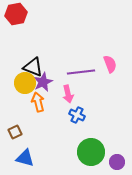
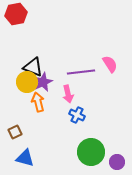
pink semicircle: rotated 12 degrees counterclockwise
yellow circle: moved 2 px right, 1 px up
